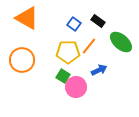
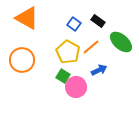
orange line: moved 2 px right, 1 px down; rotated 12 degrees clockwise
yellow pentagon: rotated 30 degrees clockwise
